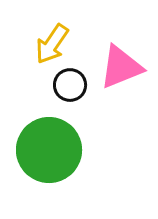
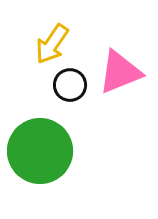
pink triangle: moved 1 px left, 5 px down
green circle: moved 9 px left, 1 px down
